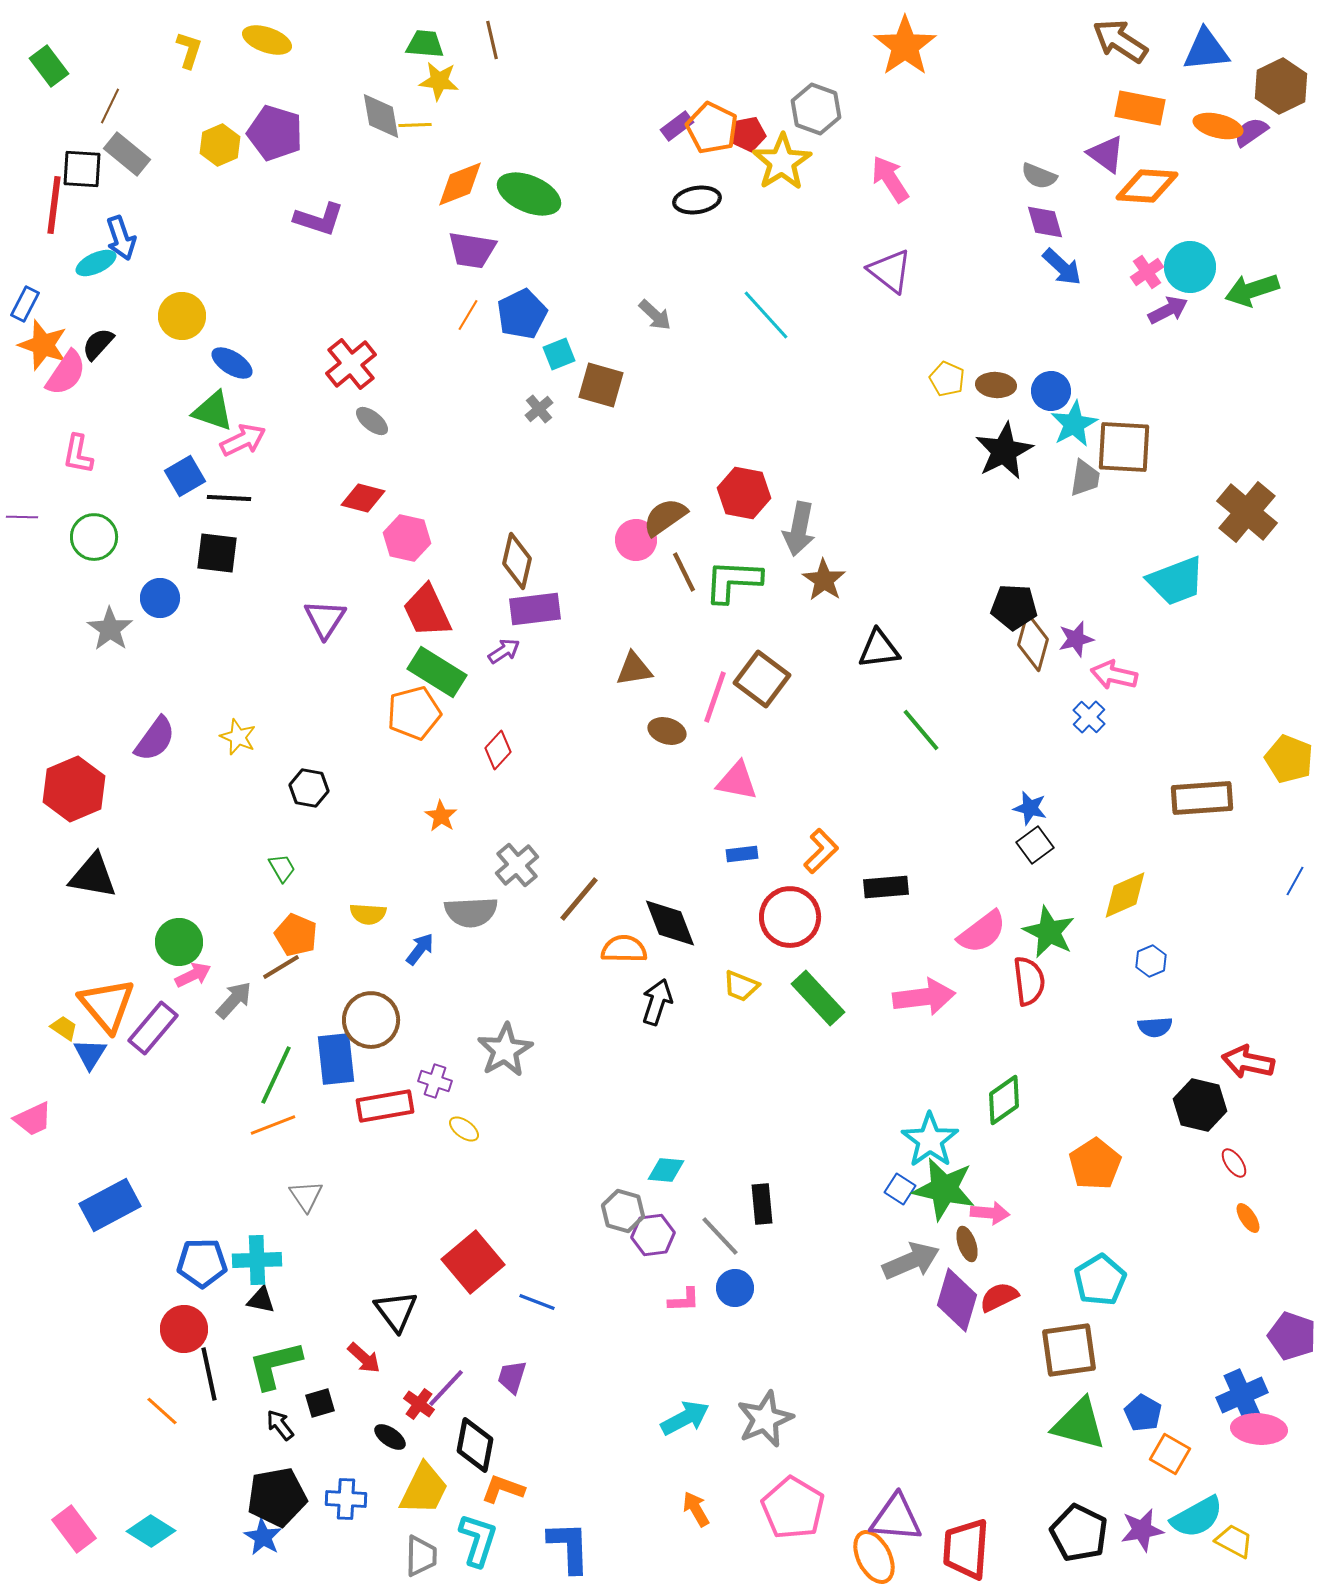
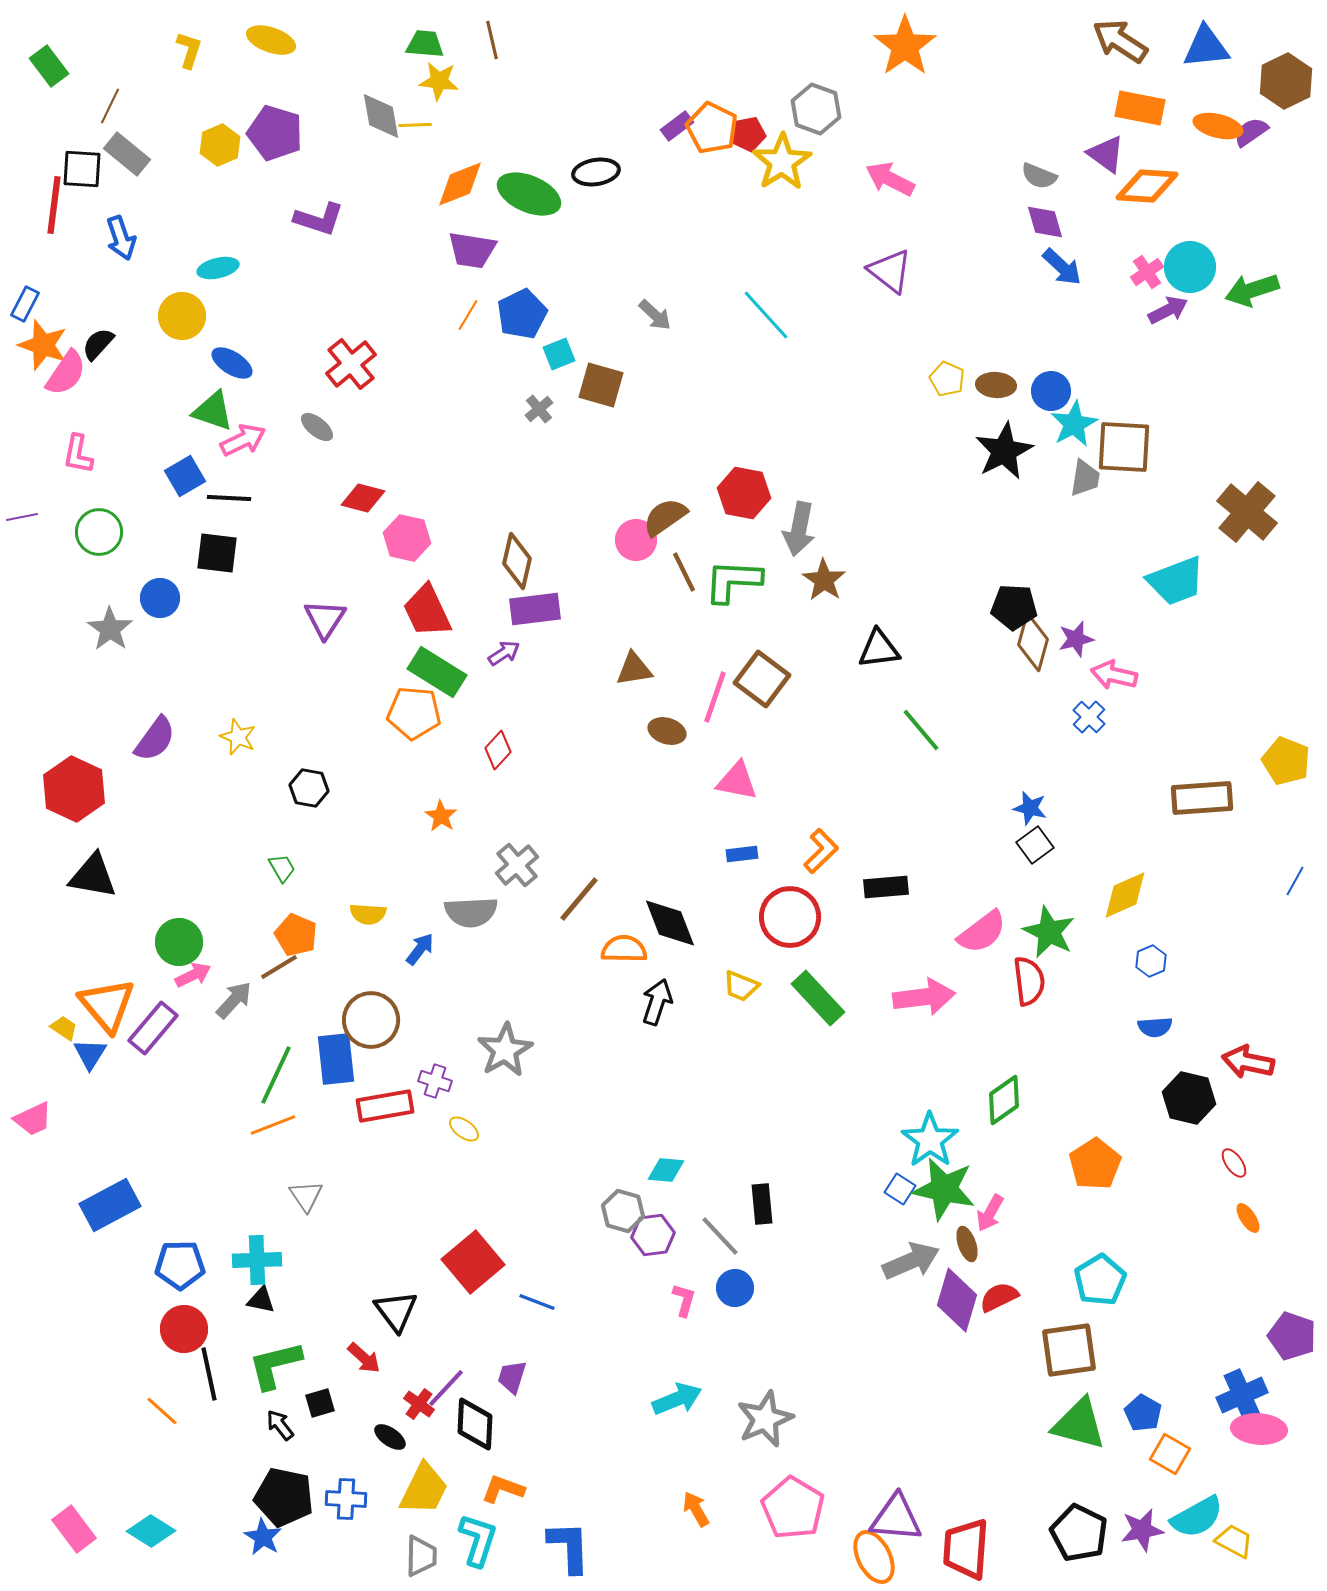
yellow ellipse at (267, 40): moved 4 px right
blue triangle at (1206, 50): moved 3 px up
brown hexagon at (1281, 86): moved 5 px right, 5 px up
pink arrow at (890, 179): rotated 30 degrees counterclockwise
black ellipse at (697, 200): moved 101 px left, 28 px up
cyan ellipse at (96, 263): moved 122 px right, 5 px down; rotated 12 degrees clockwise
gray ellipse at (372, 421): moved 55 px left, 6 px down
purple line at (22, 517): rotated 12 degrees counterclockwise
green circle at (94, 537): moved 5 px right, 5 px up
purple arrow at (504, 651): moved 2 px down
orange pentagon at (414, 713): rotated 20 degrees clockwise
yellow pentagon at (1289, 759): moved 3 px left, 2 px down
red hexagon at (74, 789): rotated 12 degrees counterclockwise
brown line at (281, 967): moved 2 px left
black hexagon at (1200, 1105): moved 11 px left, 7 px up
pink arrow at (990, 1213): rotated 114 degrees clockwise
blue pentagon at (202, 1263): moved 22 px left, 2 px down
pink L-shape at (684, 1300): rotated 72 degrees counterclockwise
cyan arrow at (685, 1418): moved 8 px left, 19 px up; rotated 6 degrees clockwise
black diamond at (475, 1445): moved 21 px up; rotated 8 degrees counterclockwise
black pentagon at (277, 1497): moved 7 px right; rotated 22 degrees clockwise
